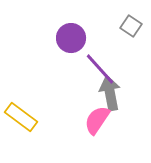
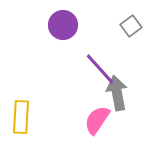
gray square: rotated 20 degrees clockwise
purple circle: moved 8 px left, 13 px up
gray arrow: moved 7 px right
yellow rectangle: rotated 56 degrees clockwise
